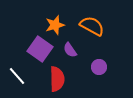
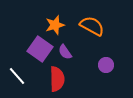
purple semicircle: moved 5 px left, 2 px down
purple circle: moved 7 px right, 2 px up
